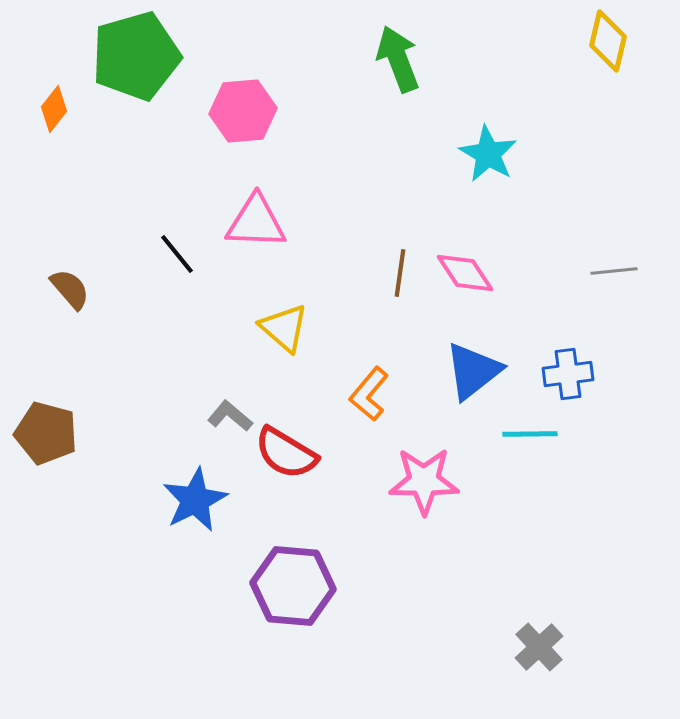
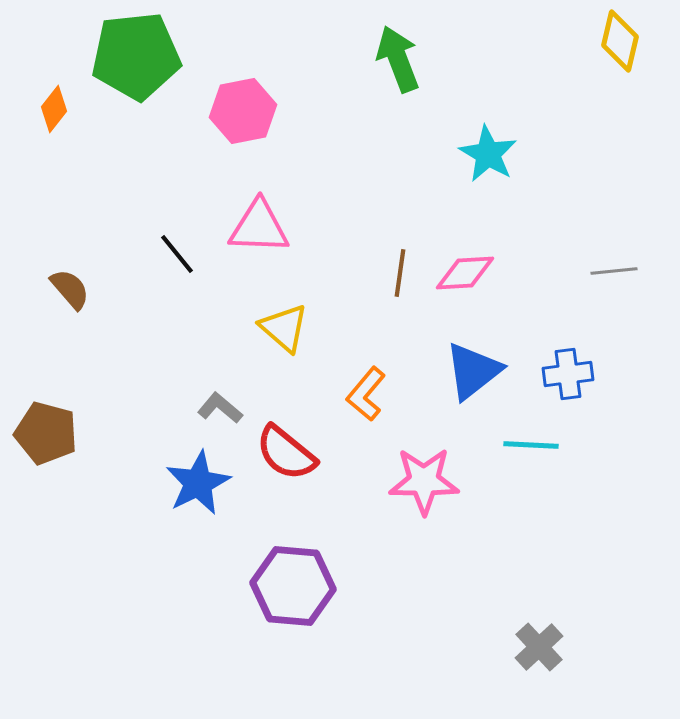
yellow diamond: moved 12 px right
green pentagon: rotated 10 degrees clockwise
pink hexagon: rotated 6 degrees counterclockwise
pink triangle: moved 3 px right, 5 px down
pink diamond: rotated 60 degrees counterclockwise
orange L-shape: moved 3 px left
gray L-shape: moved 10 px left, 8 px up
cyan line: moved 1 px right, 11 px down; rotated 4 degrees clockwise
red semicircle: rotated 8 degrees clockwise
blue star: moved 3 px right, 17 px up
